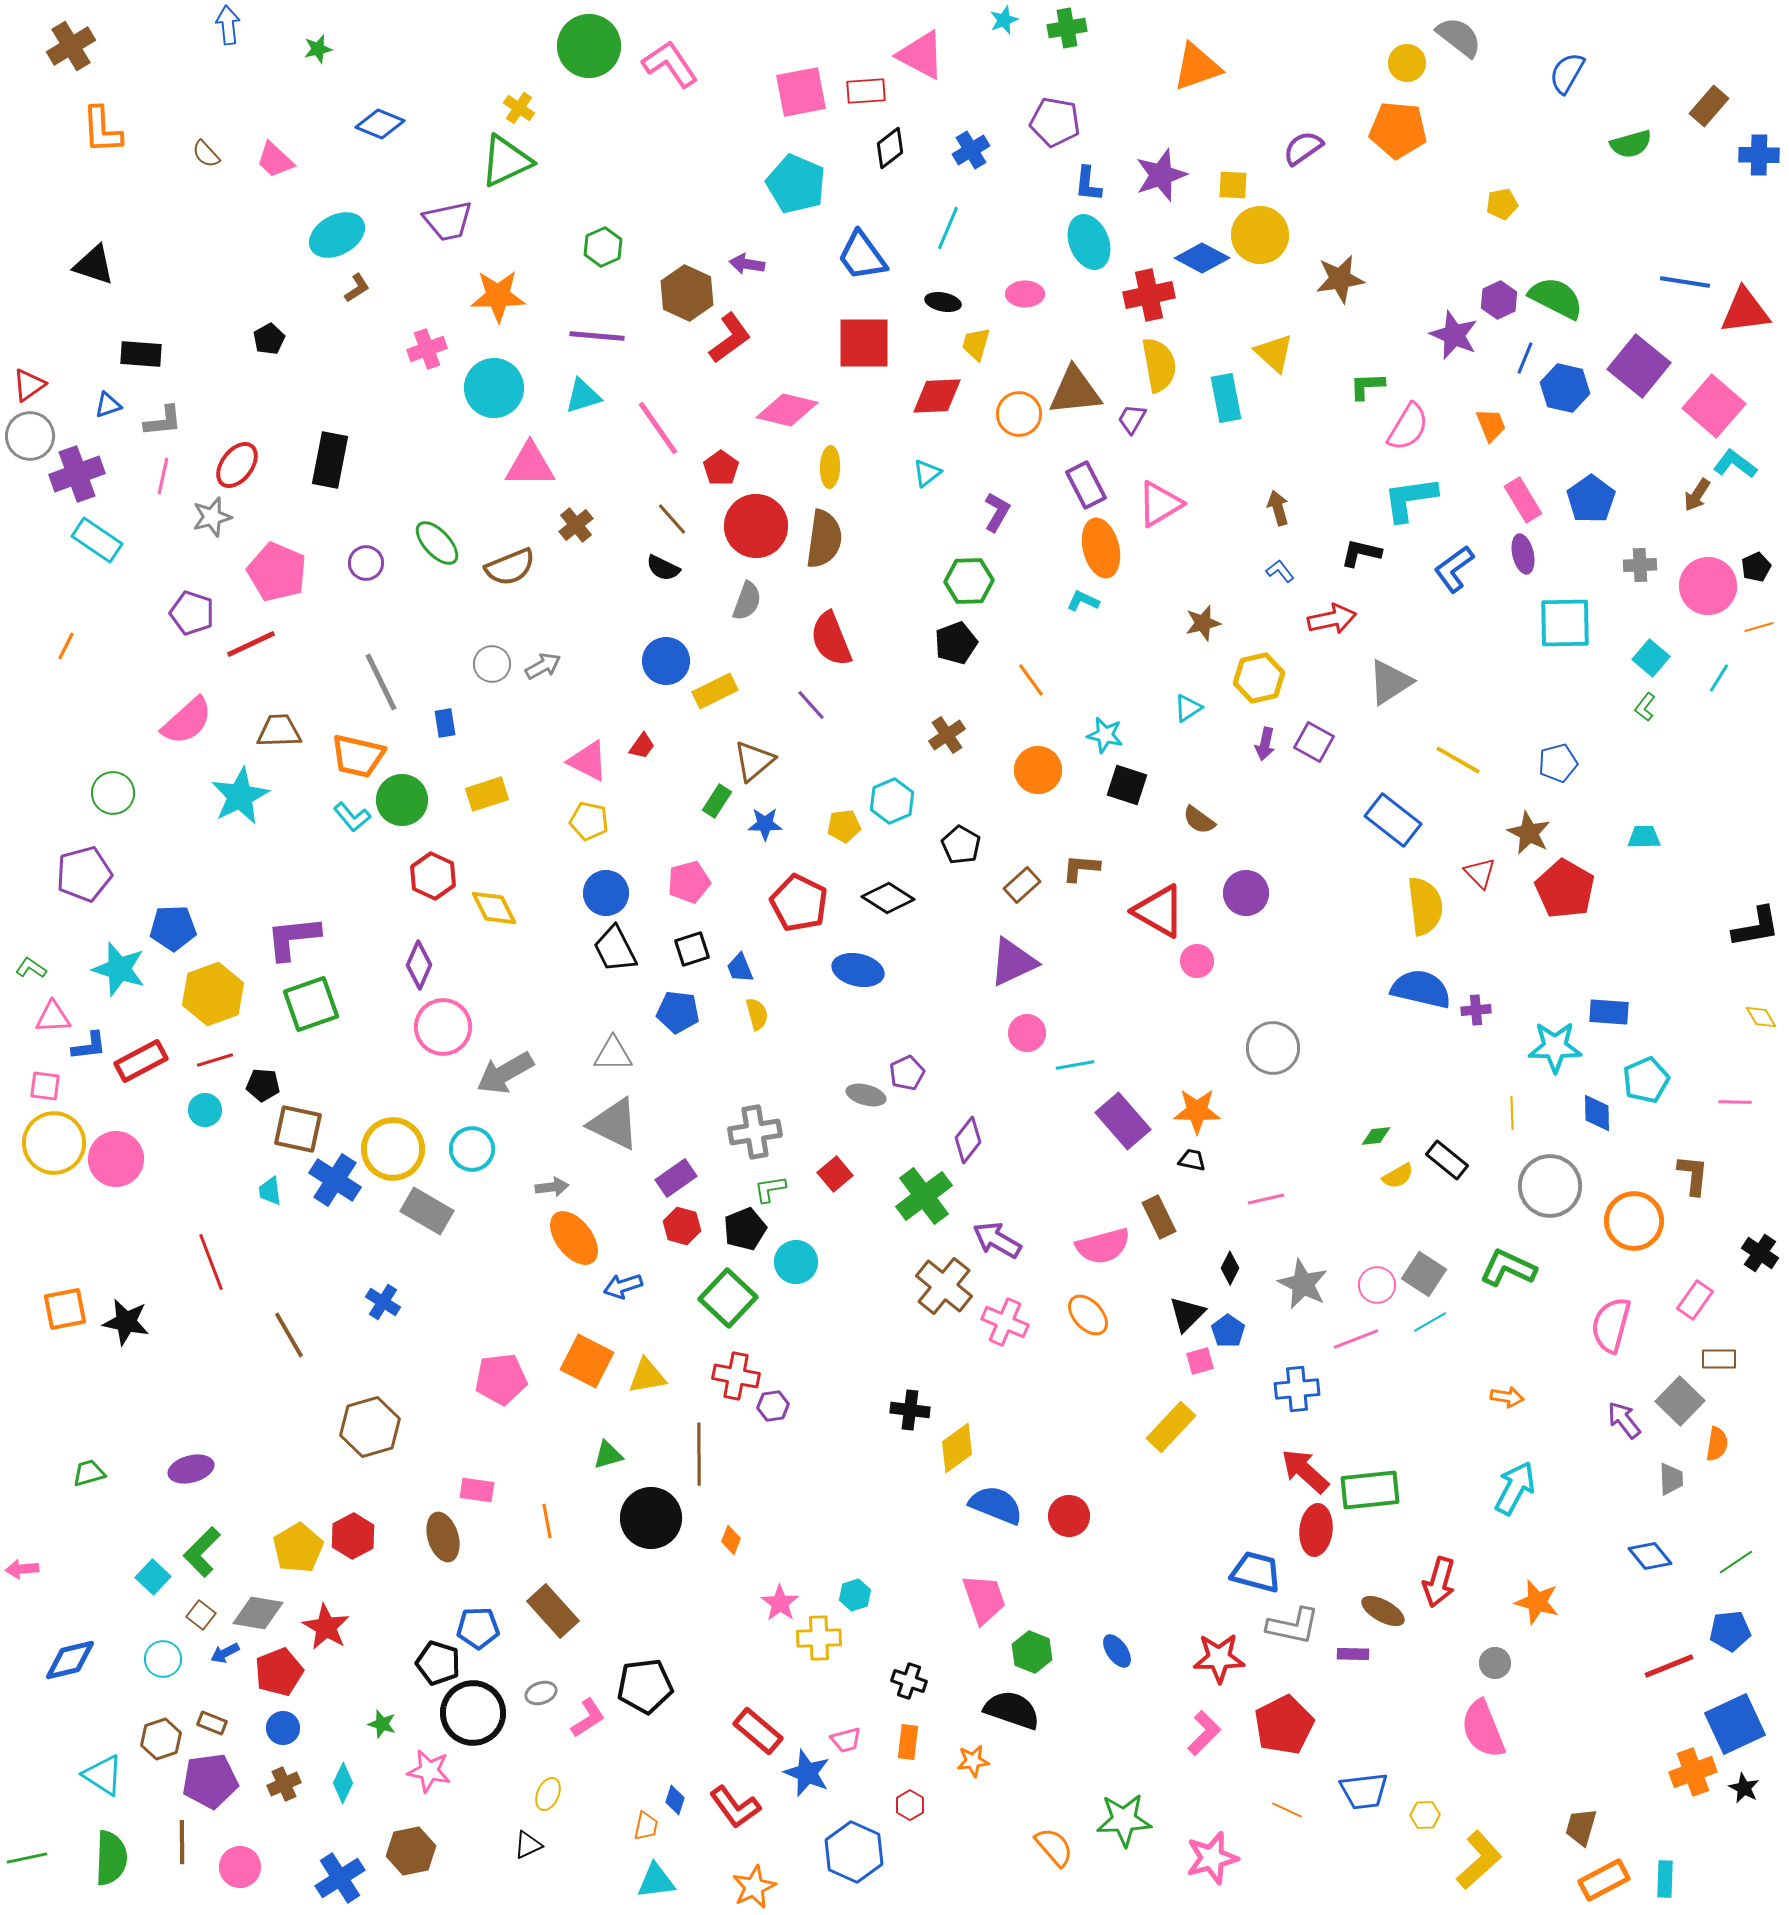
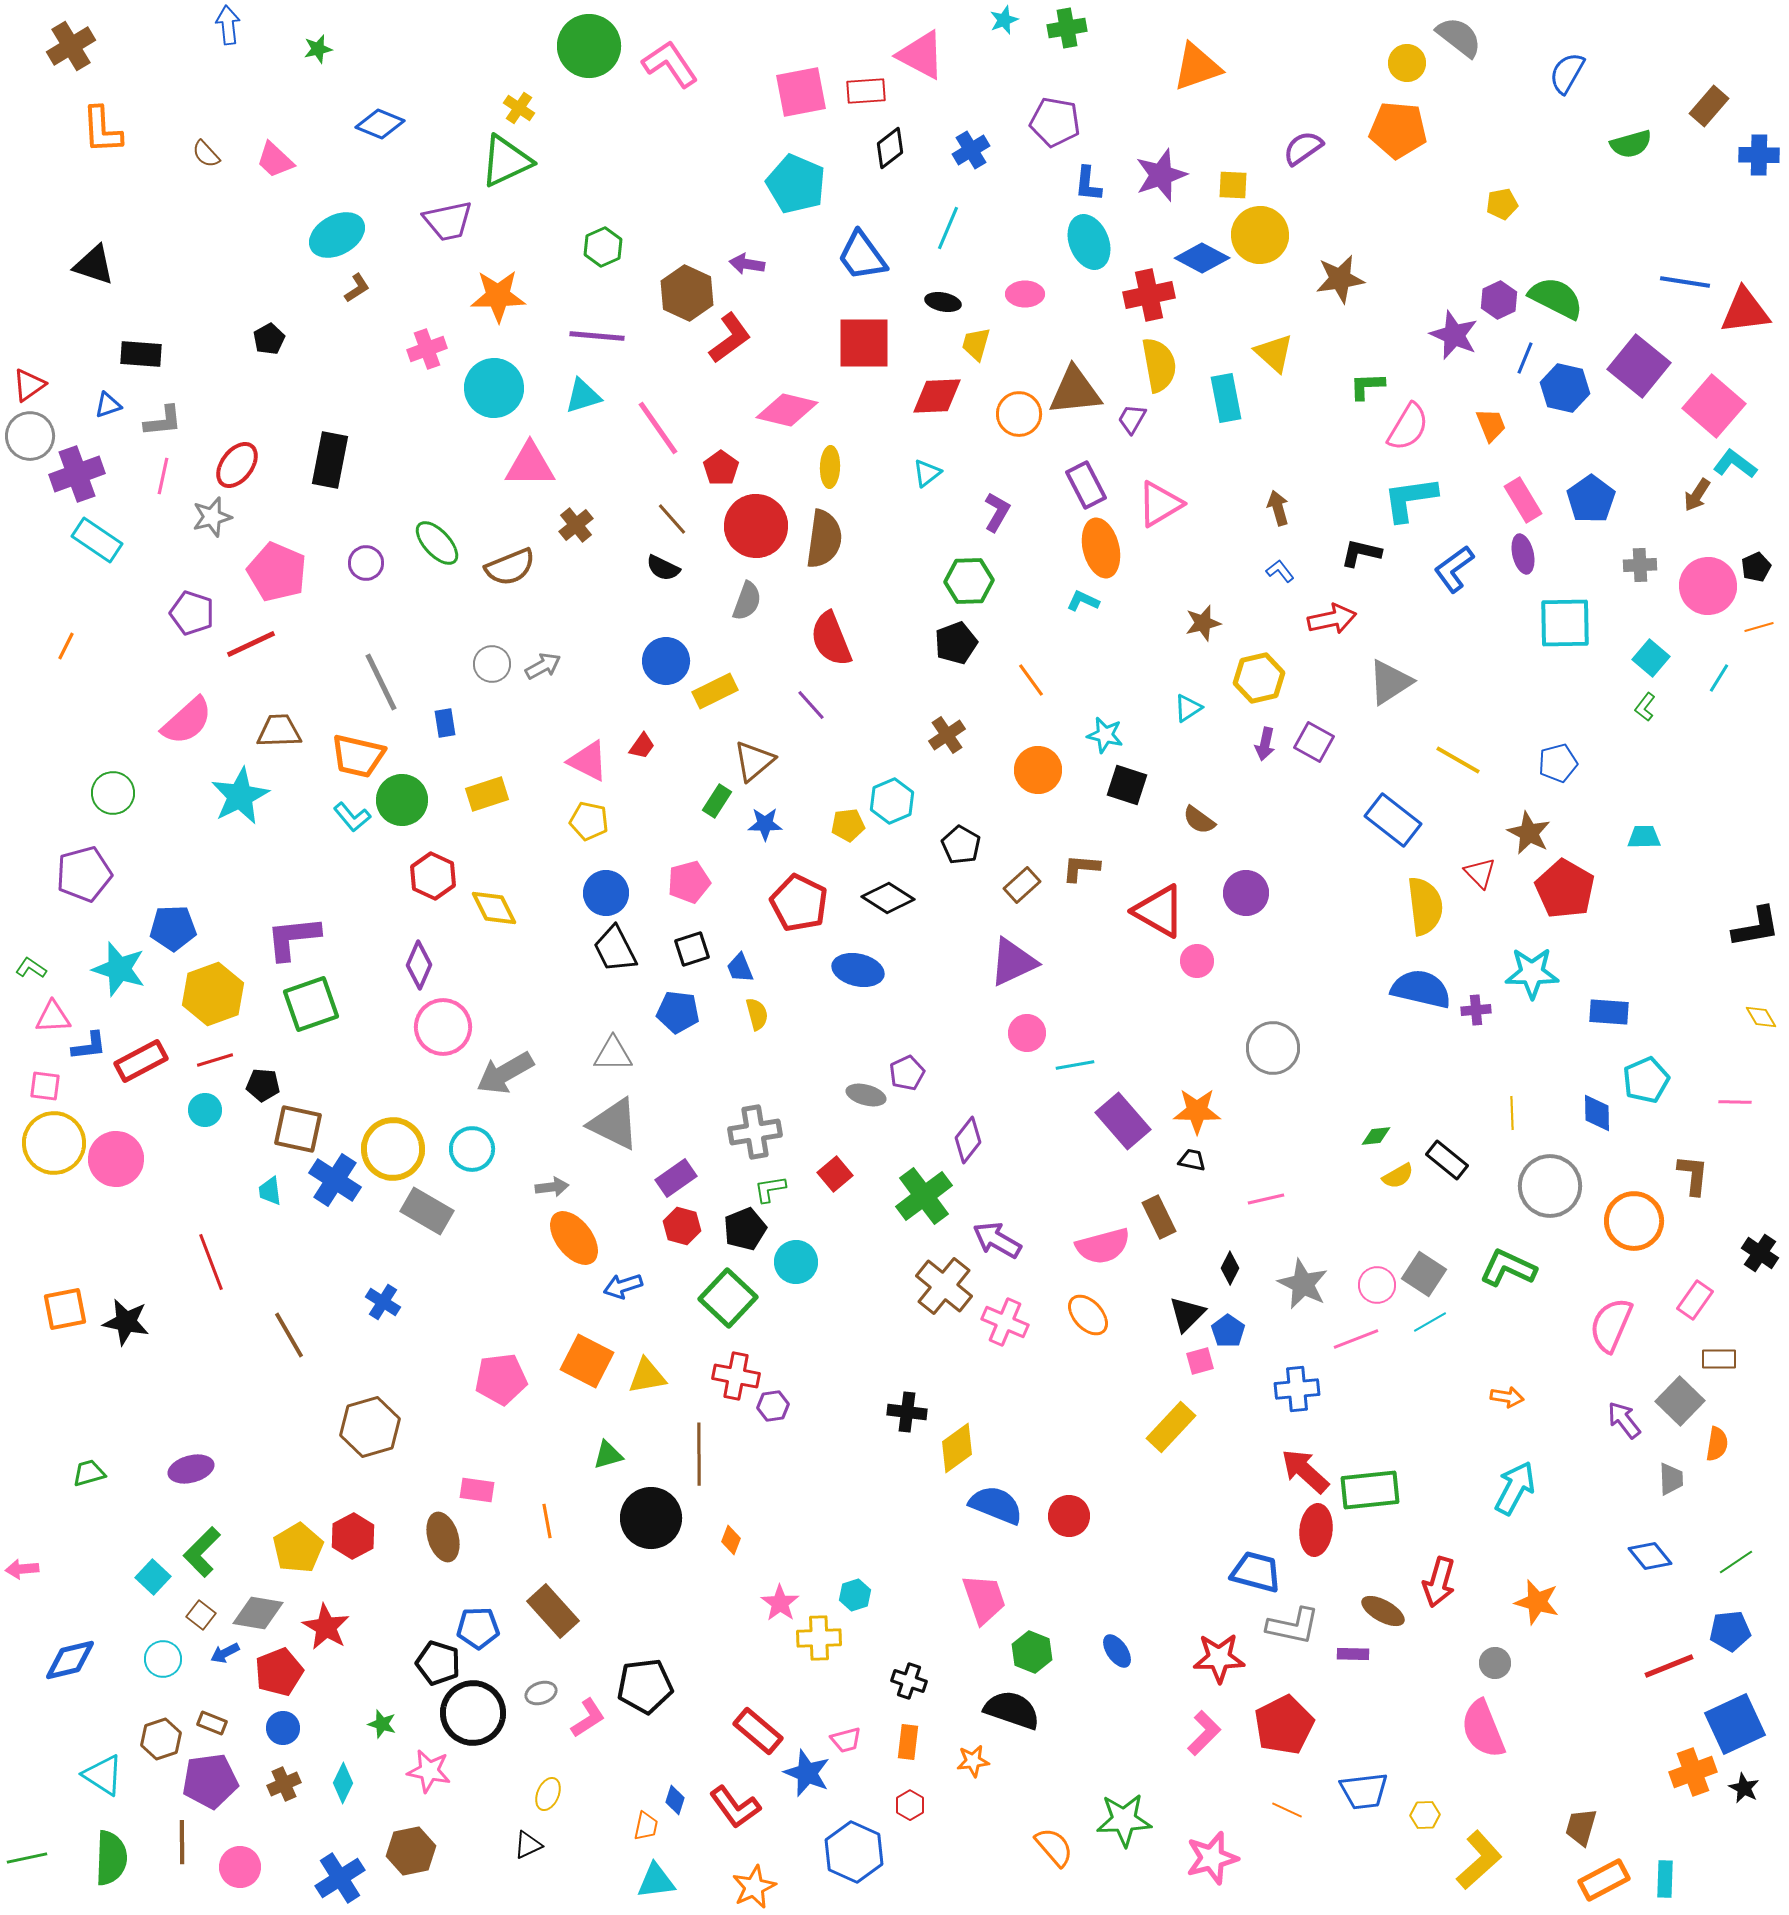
yellow pentagon at (844, 826): moved 4 px right, 1 px up
cyan star at (1555, 1047): moved 23 px left, 74 px up
pink semicircle at (1611, 1325): rotated 8 degrees clockwise
black cross at (910, 1410): moved 3 px left, 2 px down
